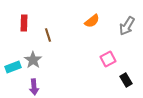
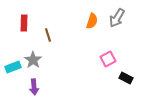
orange semicircle: rotated 35 degrees counterclockwise
gray arrow: moved 10 px left, 8 px up
black rectangle: moved 2 px up; rotated 32 degrees counterclockwise
